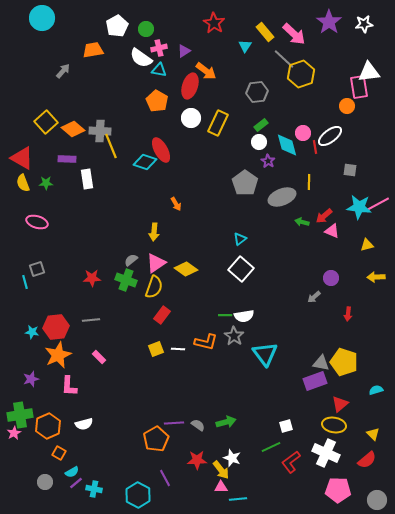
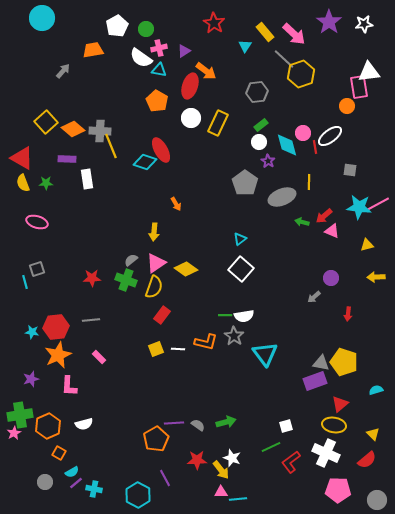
pink triangle at (221, 487): moved 5 px down
